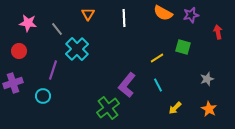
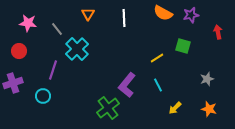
green square: moved 1 px up
orange star: rotated 14 degrees counterclockwise
